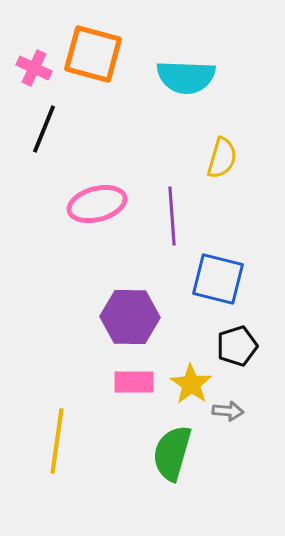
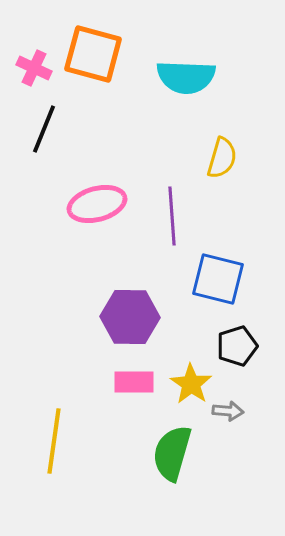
yellow line: moved 3 px left
